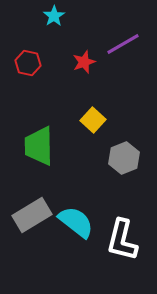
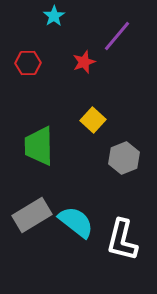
purple line: moved 6 px left, 8 px up; rotated 20 degrees counterclockwise
red hexagon: rotated 15 degrees counterclockwise
